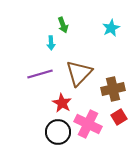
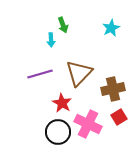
cyan arrow: moved 3 px up
